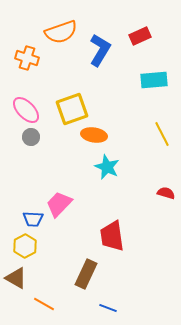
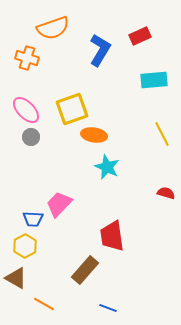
orange semicircle: moved 8 px left, 4 px up
brown rectangle: moved 1 px left, 4 px up; rotated 16 degrees clockwise
